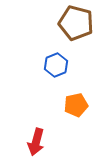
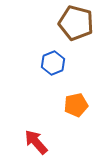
blue hexagon: moved 3 px left, 2 px up
red arrow: rotated 124 degrees clockwise
